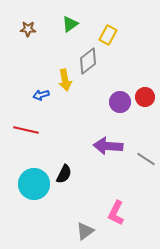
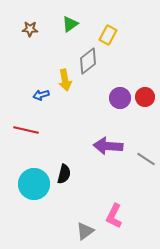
brown star: moved 2 px right
purple circle: moved 4 px up
black semicircle: rotated 12 degrees counterclockwise
pink L-shape: moved 2 px left, 3 px down
